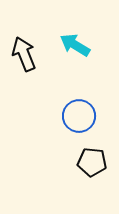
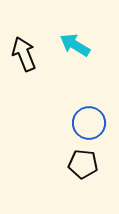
blue circle: moved 10 px right, 7 px down
black pentagon: moved 9 px left, 2 px down
